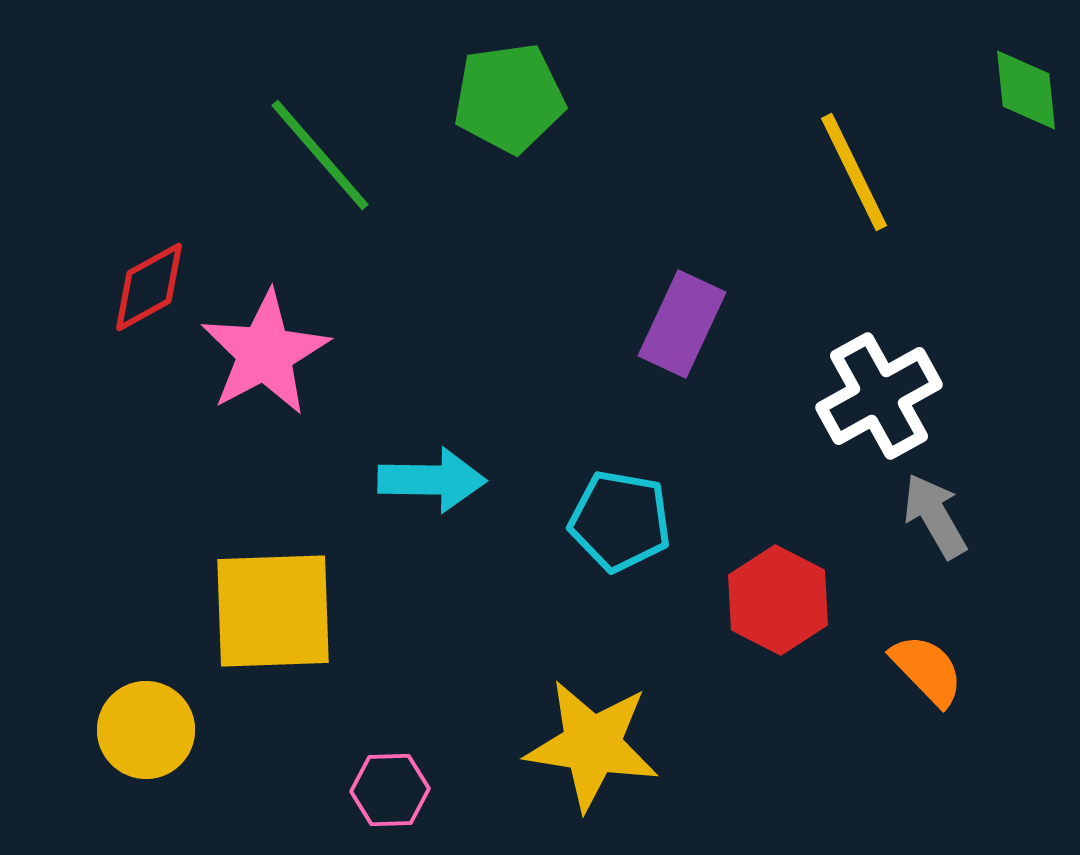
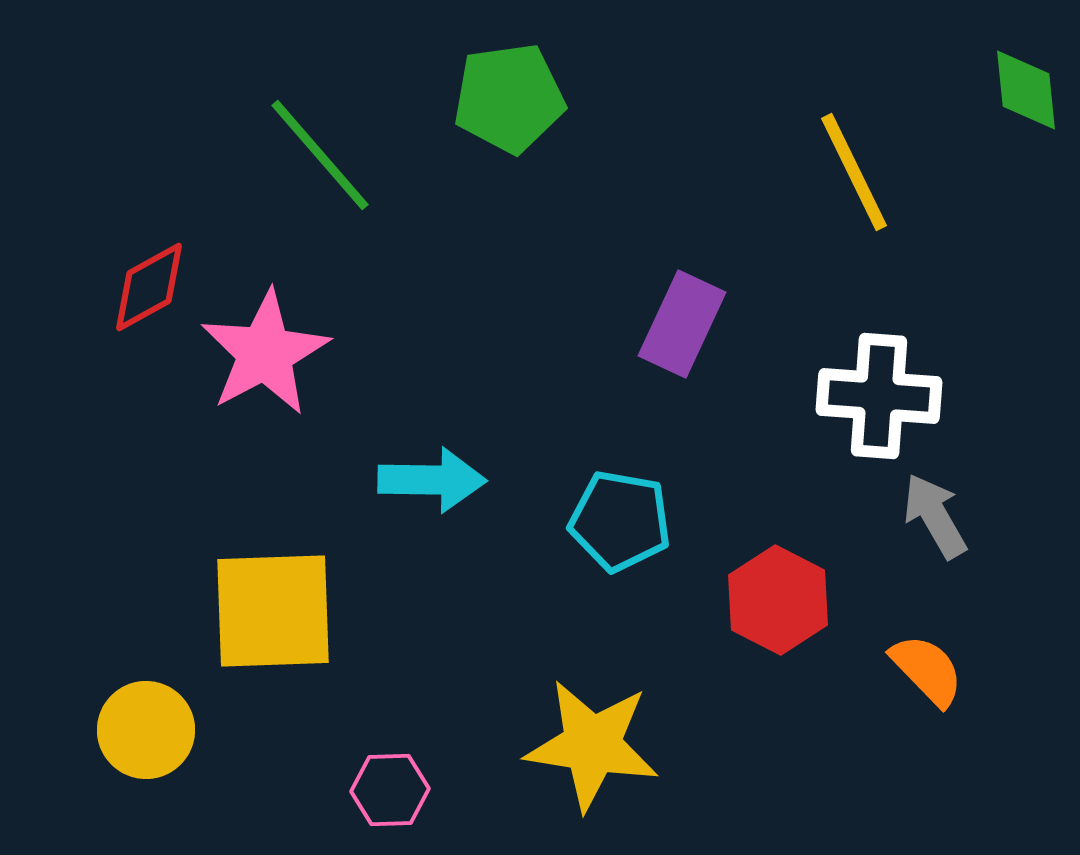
white cross: rotated 33 degrees clockwise
